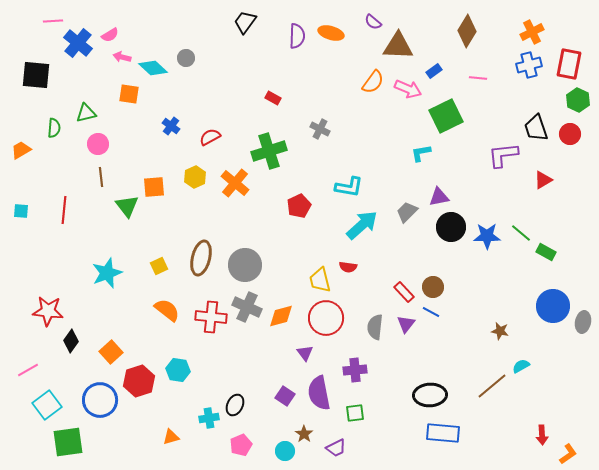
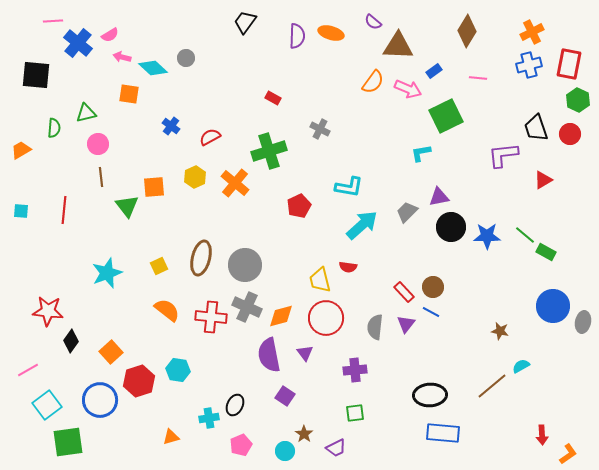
green line at (521, 233): moved 4 px right, 2 px down
purple semicircle at (319, 393): moved 50 px left, 38 px up
